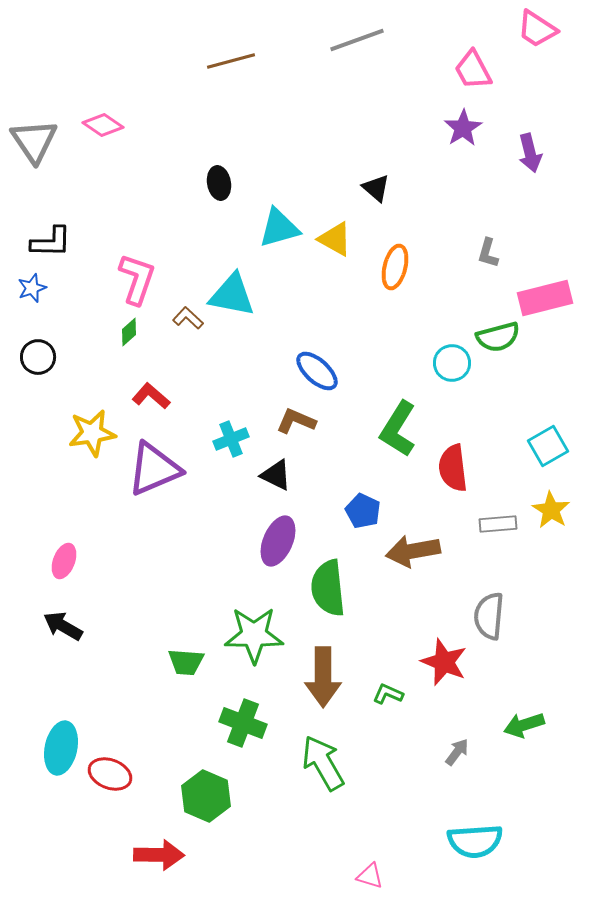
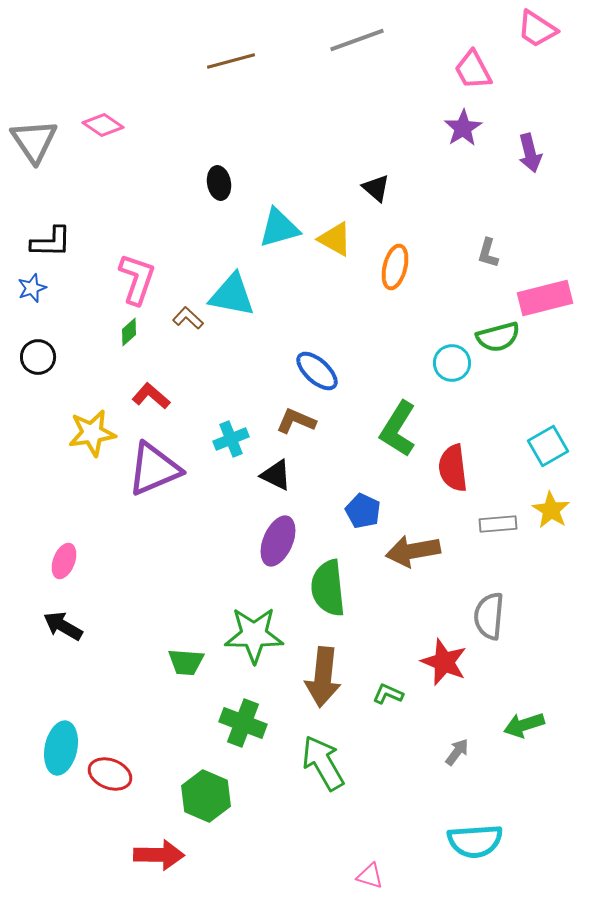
brown arrow at (323, 677): rotated 6 degrees clockwise
